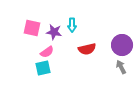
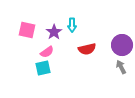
pink square: moved 5 px left, 2 px down
purple star: rotated 28 degrees clockwise
